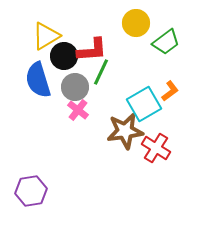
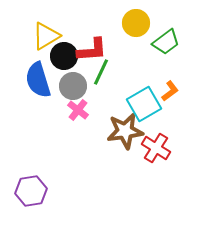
gray circle: moved 2 px left, 1 px up
